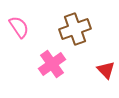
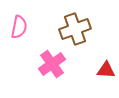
pink semicircle: rotated 45 degrees clockwise
red triangle: rotated 42 degrees counterclockwise
